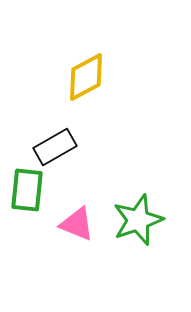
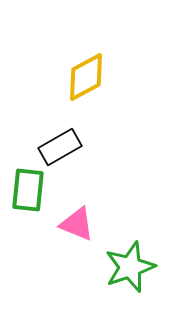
black rectangle: moved 5 px right
green rectangle: moved 1 px right
green star: moved 8 px left, 47 px down
